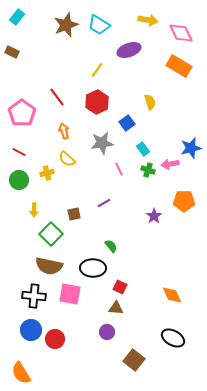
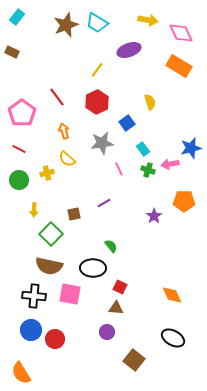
cyan trapezoid at (99, 25): moved 2 px left, 2 px up
red line at (19, 152): moved 3 px up
